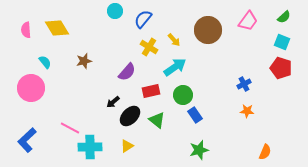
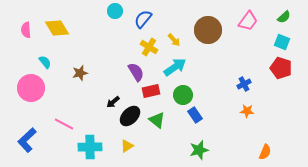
brown star: moved 4 px left, 12 px down
purple semicircle: moved 9 px right; rotated 72 degrees counterclockwise
pink line: moved 6 px left, 4 px up
